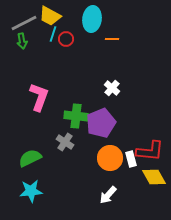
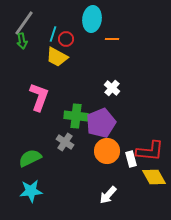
yellow trapezoid: moved 7 px right, 41 px down
gray line: rotated 28 degrees counterclockwise
orange circle: moved 3 px left, 7 px up
